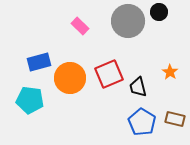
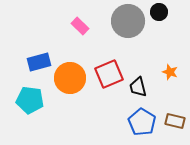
orange star: rotated 14 degrees counterclockwise
brown rectangle: moved 2 px down
